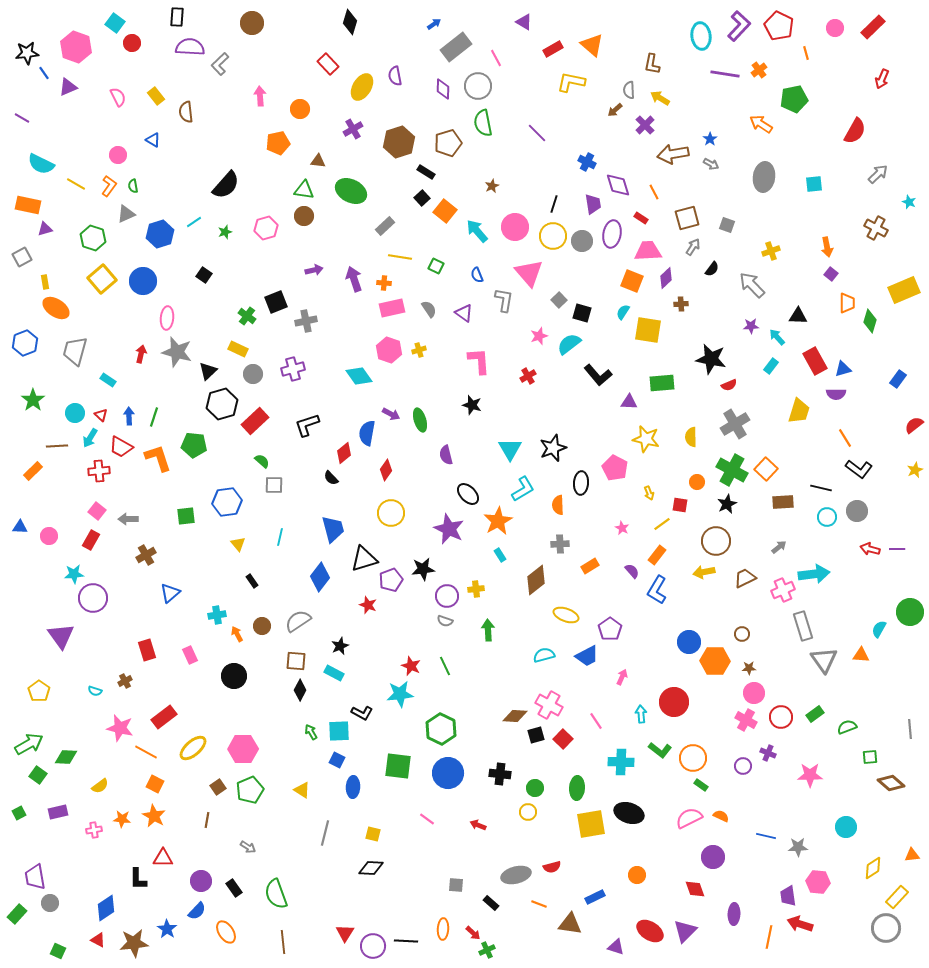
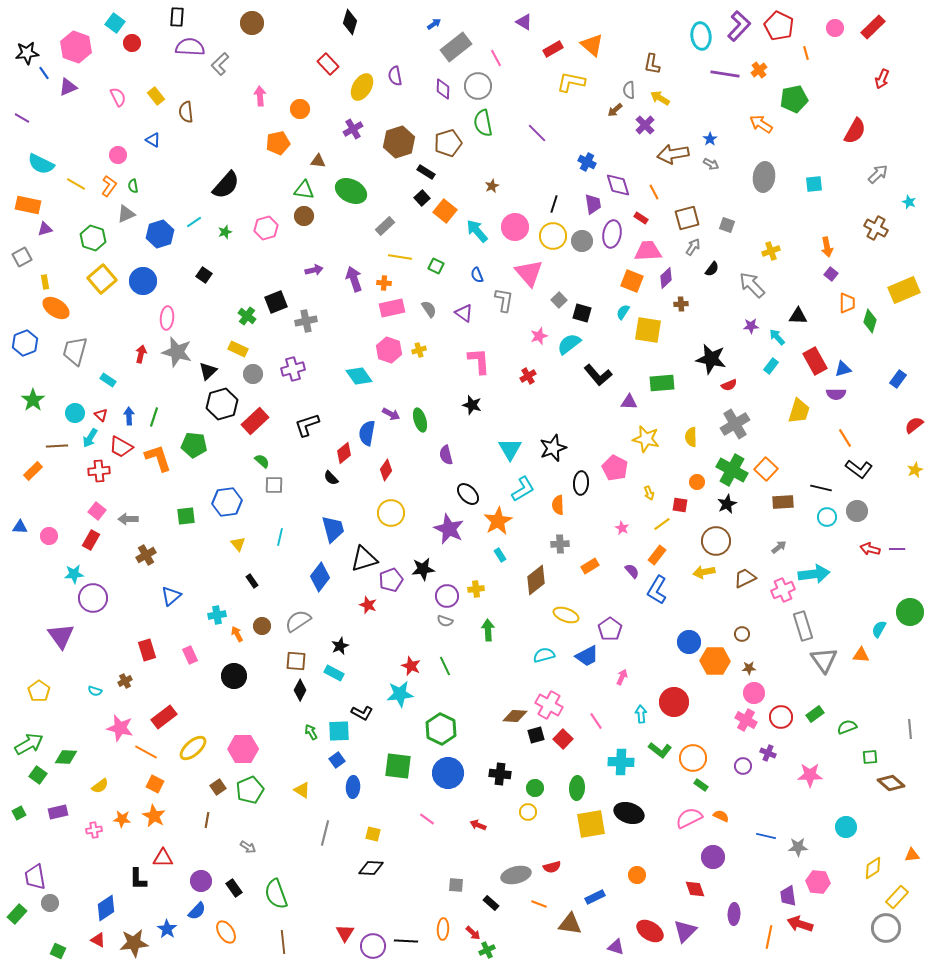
blue triangle at (170, 593): moved 1 px right, 3 px down
blue square at (337, 760): rotated 28 degrees clockwise
